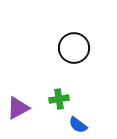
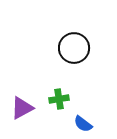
purple triangle: moved 4 px right
blue semicircle: moved 5 px right, 1 px up
